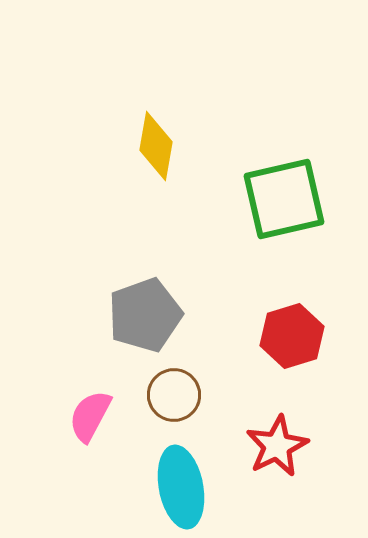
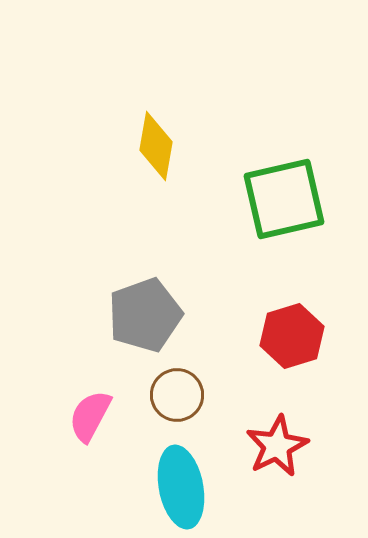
brown circle: moved 3 px right
